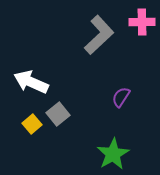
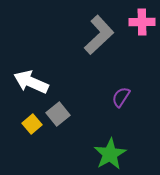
green star: moved 3 px left
